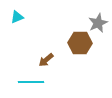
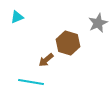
brown hexagon: moved 12 px left; rotated 15 degrees clockwise
cyan line: rotated 10 degrees clockwise
